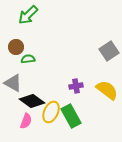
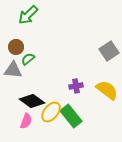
green semicircle: rotated 32 degrees counterclockwise
gray triangle: moved 13 px up; rotated 24 degrees counterclockwise
yellow ellipse: rotated 15 degrees clockwise
green rectangle: rotated 10 degrees counterclockwise
